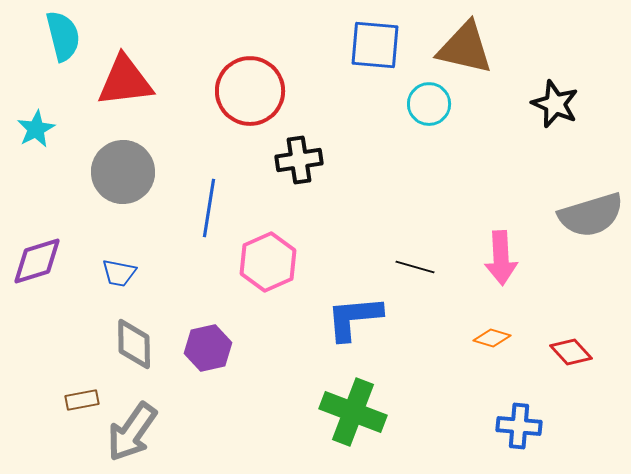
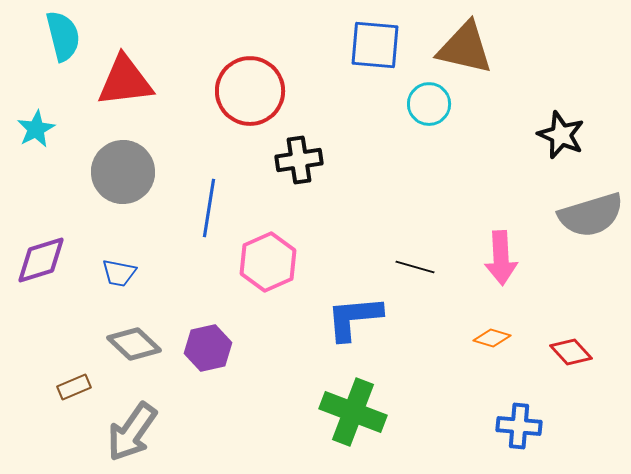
black star: moved 6 px right, 31 px down
purple diamond: moved 4 px right, 1 px up
gray diamond: rotated 46 degrees counterclockwise
brown rectangle: moved 8 px left, 13 px up; rotated 12 degrees counterclockwise
